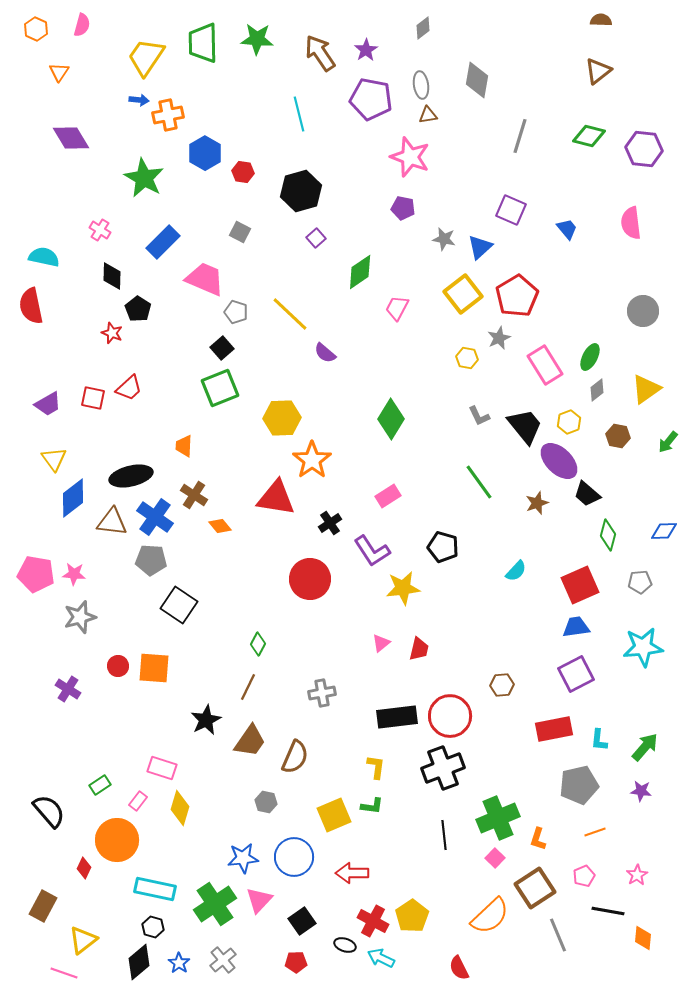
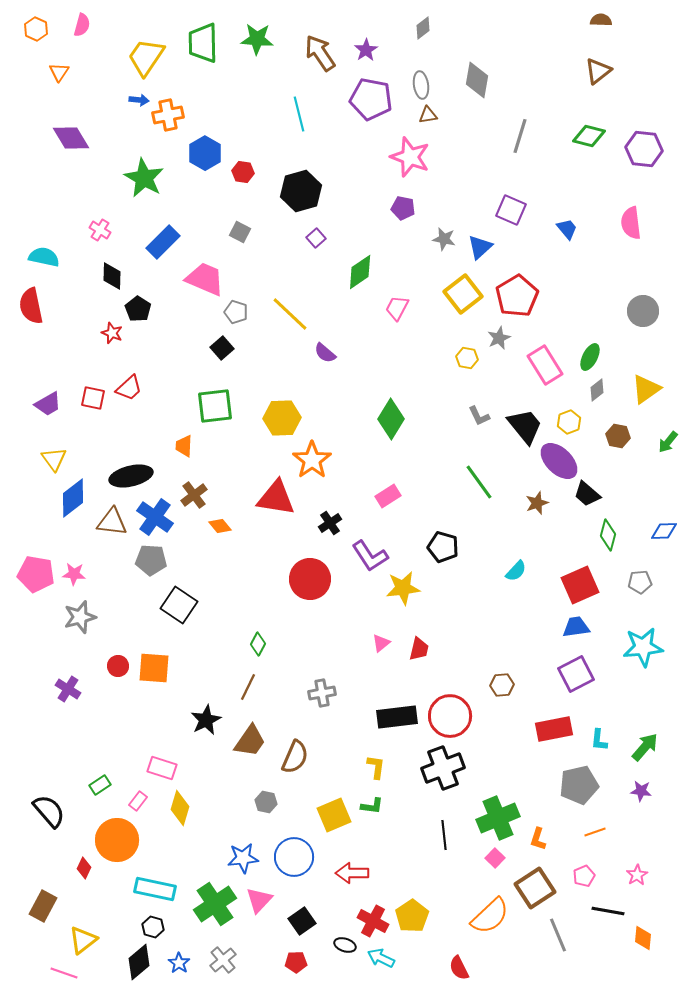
green square at (220, 388): moved 5 px left, 18 px down; rotated 15 degrees clockwise
brown cross at (194, 495): rotated 20 degrees clockwise
purple L-shape at (372, 551): moved 2 px left, 5 px down
